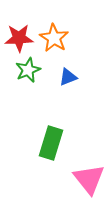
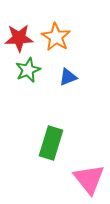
orange star: moved 2 px right, 1 px up
